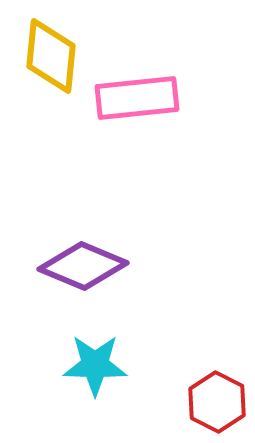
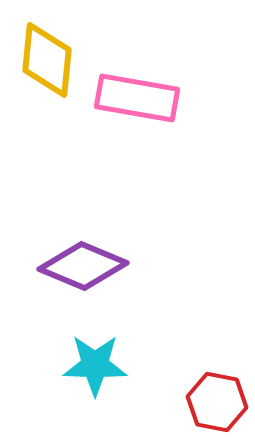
yellow diamond: moved 4 px left, 4 px down
pink rectangle: rotated 16 degrees clockwise
red hexagon: rotated 16 degrees counterclockwise
